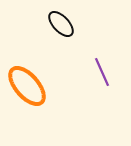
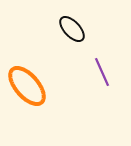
black ellipse: moved 11 px right, 5 px down
